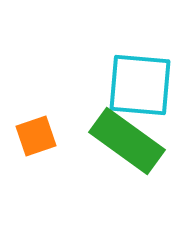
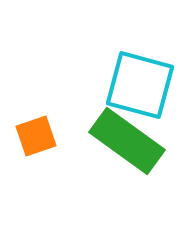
cyan square: rotated 10 degrees clockwise
